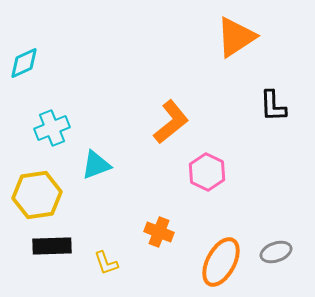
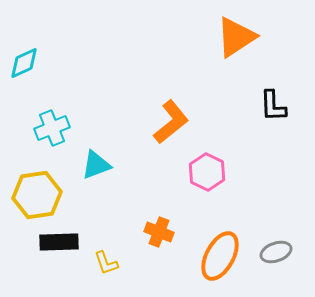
black rectangle: moved 7 px right, 4 px up
orange ellipse: moved 1 px left, 6 px up
